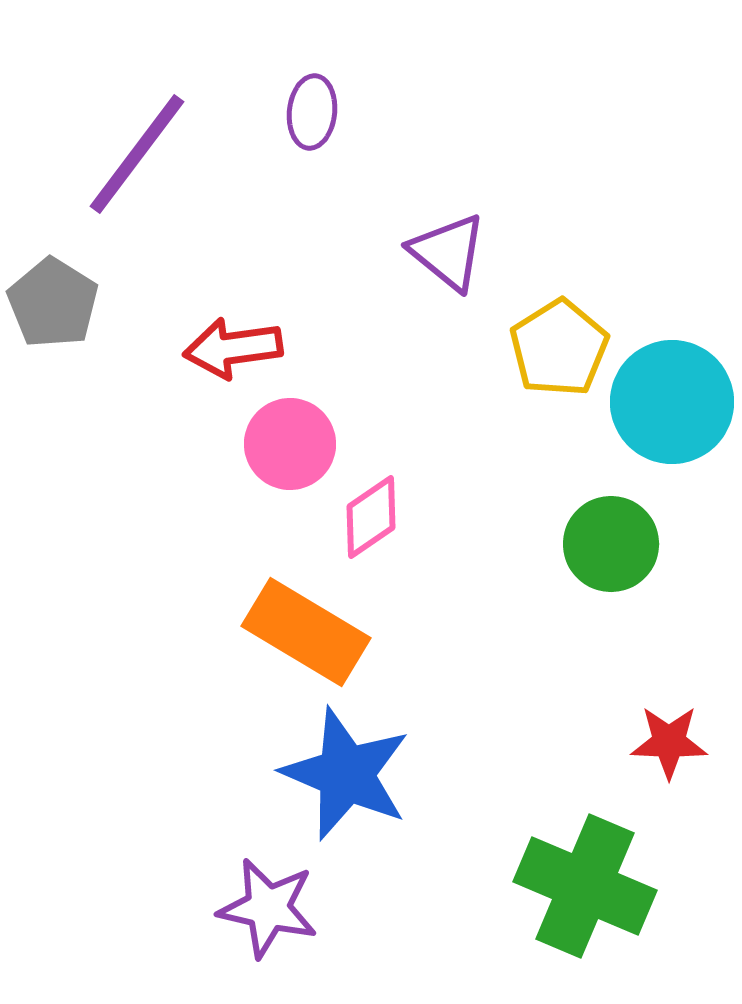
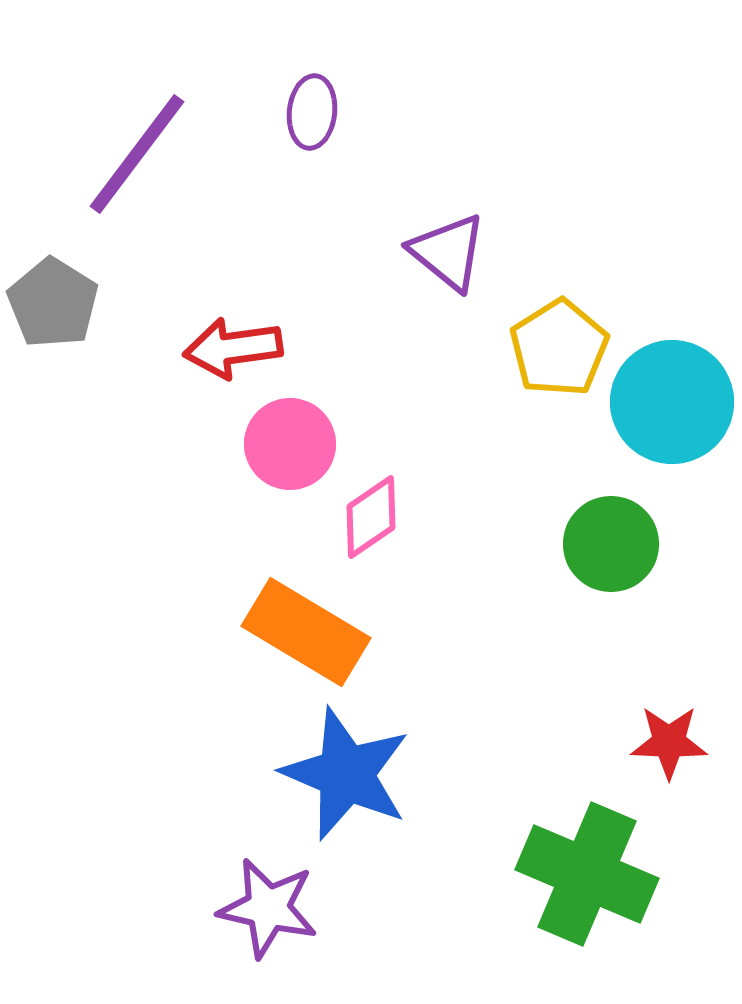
green cross: moved 2 px right, 12 px up
